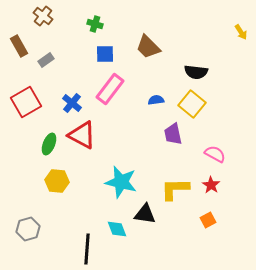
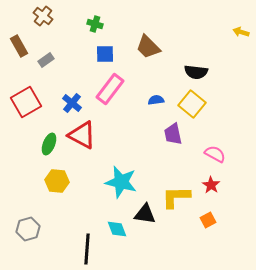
yellow arrow: rotated 140 degrees clockwise
yellow L-shape: moved 1 px right, 8 px down
